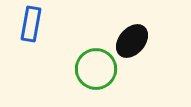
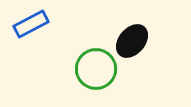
blue rectangle: rotated 52 degrees clockwise
